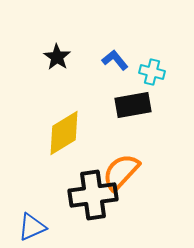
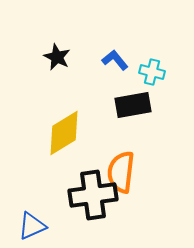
black star: rotated 8 degrees counterclockwise
orange semicircle: rotated 36 degrees counterclockwise
blue triangle: moved 1 px up
